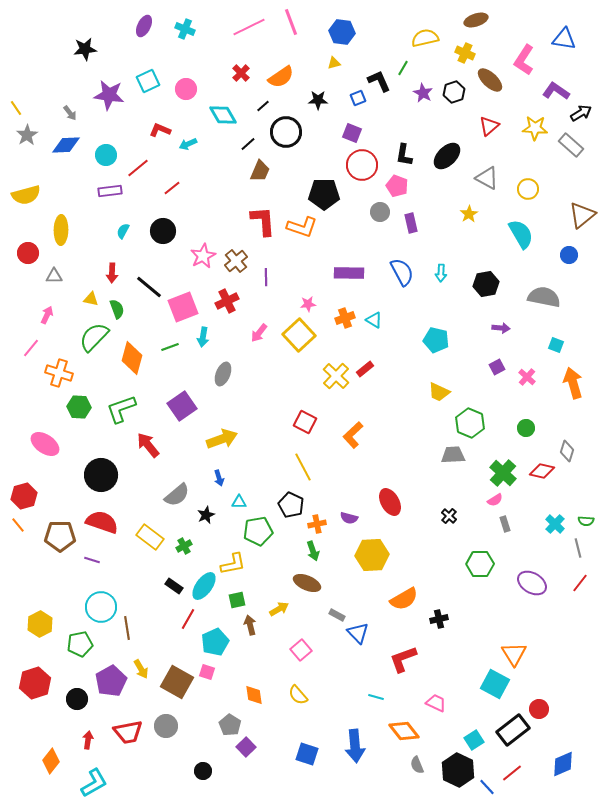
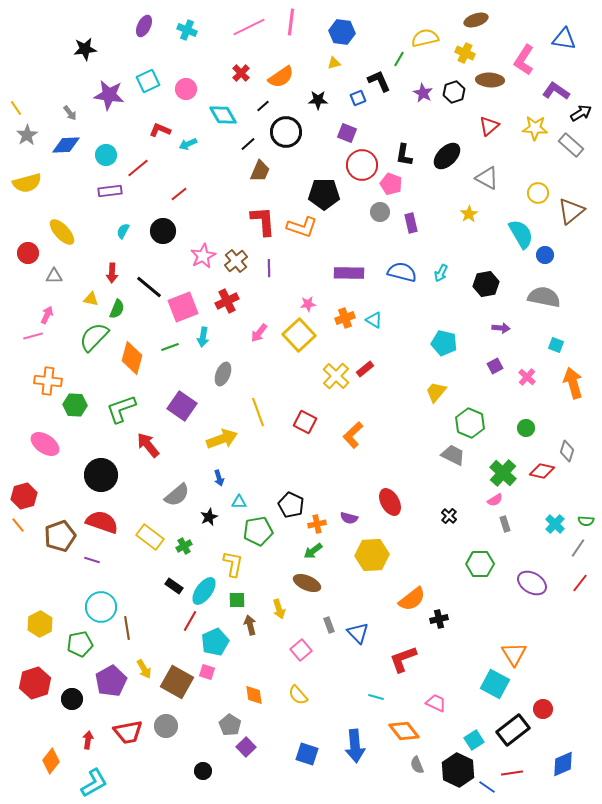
pink line at (291, 22): rotated 28 degrees clockwise
cyan cross at (185, 29): moved 2 px right, 1 px down
green line at (403, 68): moved 4 px left, 9 px up
brown ellipse at (490, 80): rotated 40 degrees counterclockwise
purple square at (352, 133): moved 5 px left
pink pentagon at (397, 186): moved 6 px left, 2 px up
red line at (172, 188): moved 7 px right, 6 px down
yellow circle at (528, 189): moved 10 px right, 4 px down
yellow semicircle at (26, 195): moved 1 px right, 12 px up
brown triangle at (582, 215): moved 11 px left, 4 px up
yellow ellipse at (61, 230): moved 1 px right, 2 px down; rotated 44 degrees counterclockwise
blue circle at (569, 255): moved 24 px left
blue semicircle at (402, 272): rotated 48 degrees counterclockwise
cyan arrow at (441, 273): rotated 24 degrees clockwise
purple line at (266, 277): moved 3 px right, 9 px up
green semicircle at (117, 309): rotated 42 degrees clockwise
cyan pentagon at (436, 340): moved 8 px right, 3 px down
pink line at (31, 348): moved 2 px right, 12 px up; rotated 36 degrees clockwise
purple square at (497, 367): moved 2 px left, 1 px up
orange cross at (59, 373): moved 11 px left, 8 px down; rotated 12 degrees counterclockwise
yellow trapezoid at (439, 392): moved 3 px left; rotated 105 degrees clockwise
purple square at (182, 406): rotated 20 degrees counterclockwise
green hexagon at (79, 407): moved 4 px left, 2 px up
gray trapezoid at (453, 455): rotated 30 degrees clockwise
yellow line at (303, 467): moved 45 px left, 55 px up; rotated 8 degrees clockwise
black star at (206, 515): moved 3 px right, 2 px down
brown pentagon at (60, 536): rotated 20 degrees counterclockwise
gray line at (578, 548): rotated 48 degrees clockwise
green arrow at (313, 551): rotated 72 degrees clockwise
yellow L-shape at (233, 564): rotated 68 degrees counterclockwise
cyan ellipse at (204, 586): moved 5 px down
orange semicircle at (404, 599): moved 8 px right; rotated 8 degrees counterclockwise
green square at (237, 600): rotated 12 degrees clockwise
yellow arrow at (279, 609): rotated 102 degrees clockwise
gray rectangle at (337, 615): moved 8 px left, 10 px down; rotated 42 degrees clockwise
red line at (188, 619): moved 2 px right, 2 px down
yellow arrow at (141, 669): moved 3 px right
black circle at (77, 699): moved 5 px left
red circle at (539, 709): moved 4 px right
red line at (512, 773): rotated 30 degrees clockwise
blue line at (487, 787): rotated 12 degrees counterclockwise
